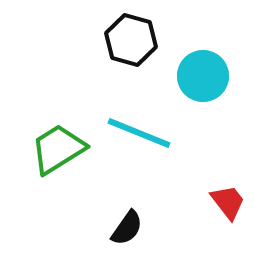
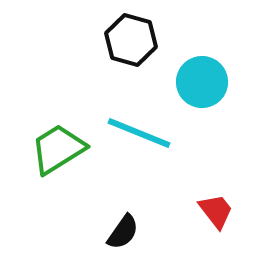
cyan circle: moved 1 px left, 6 px down
red trapezoid: moved 12 px left, 9 px down
black semicircle: moved 4 px left, 4 px down
